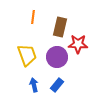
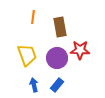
brown rectangle: rotated 24 degrees counterclockwise
red star: moved 2 px right, 6 px down
purple circle: moved 1 px down
